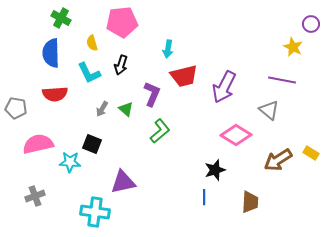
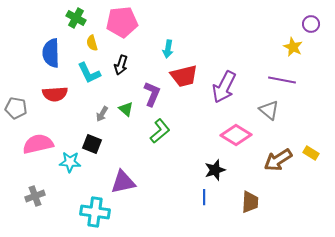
green cross: moved 15 px right
gray arrow: moved 5 px down
